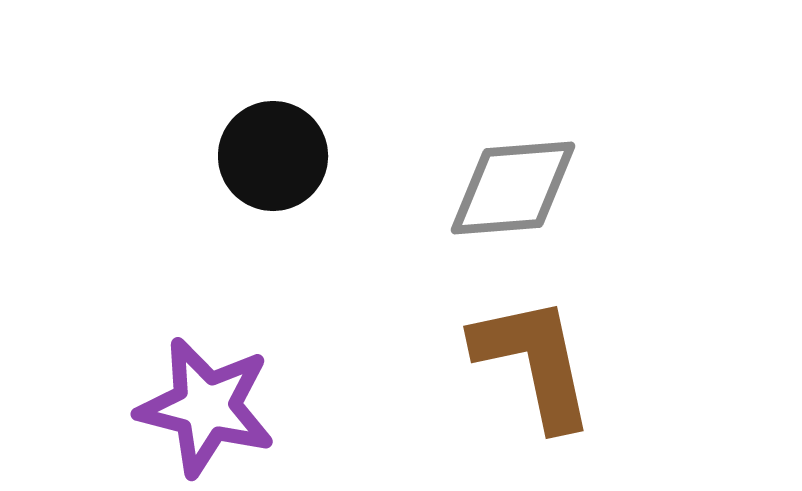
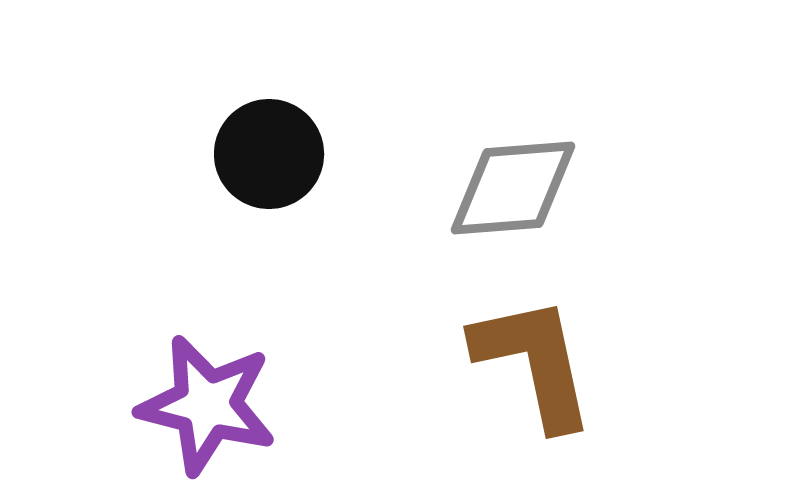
black circle: moved 4 px left, 2 px up
purple star: moved 1 px right, 2 px up
